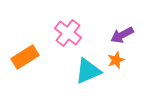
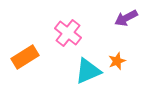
purple arrow: moved 4 px right, 17 px up
orange star: moved 1 px right, 1 px down
